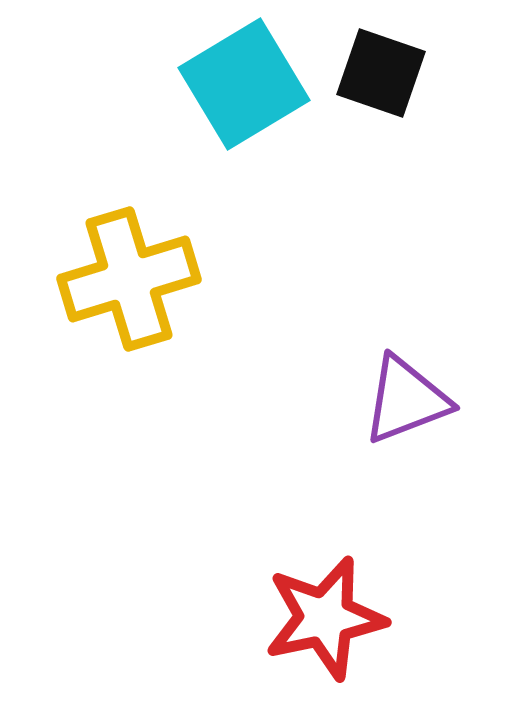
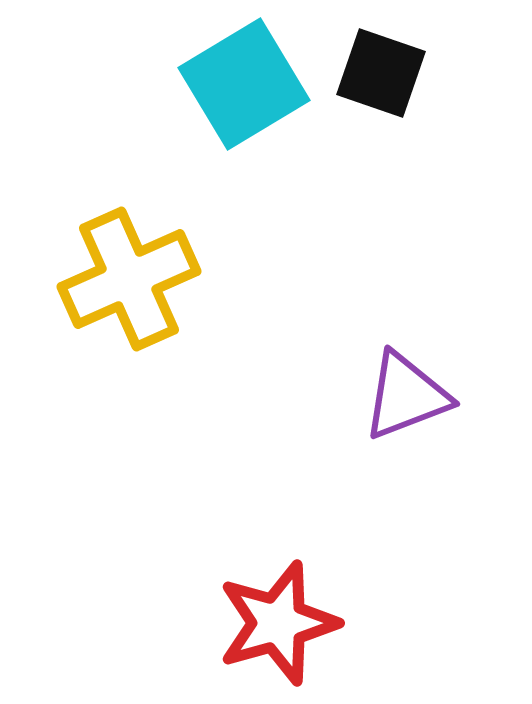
yellow cross: rotated 7 degrees counterclockwise
purple triangle: moved 4 px up
red star: moved 47 px left, 5 px down; rotated 4 degrees counterclockwise
